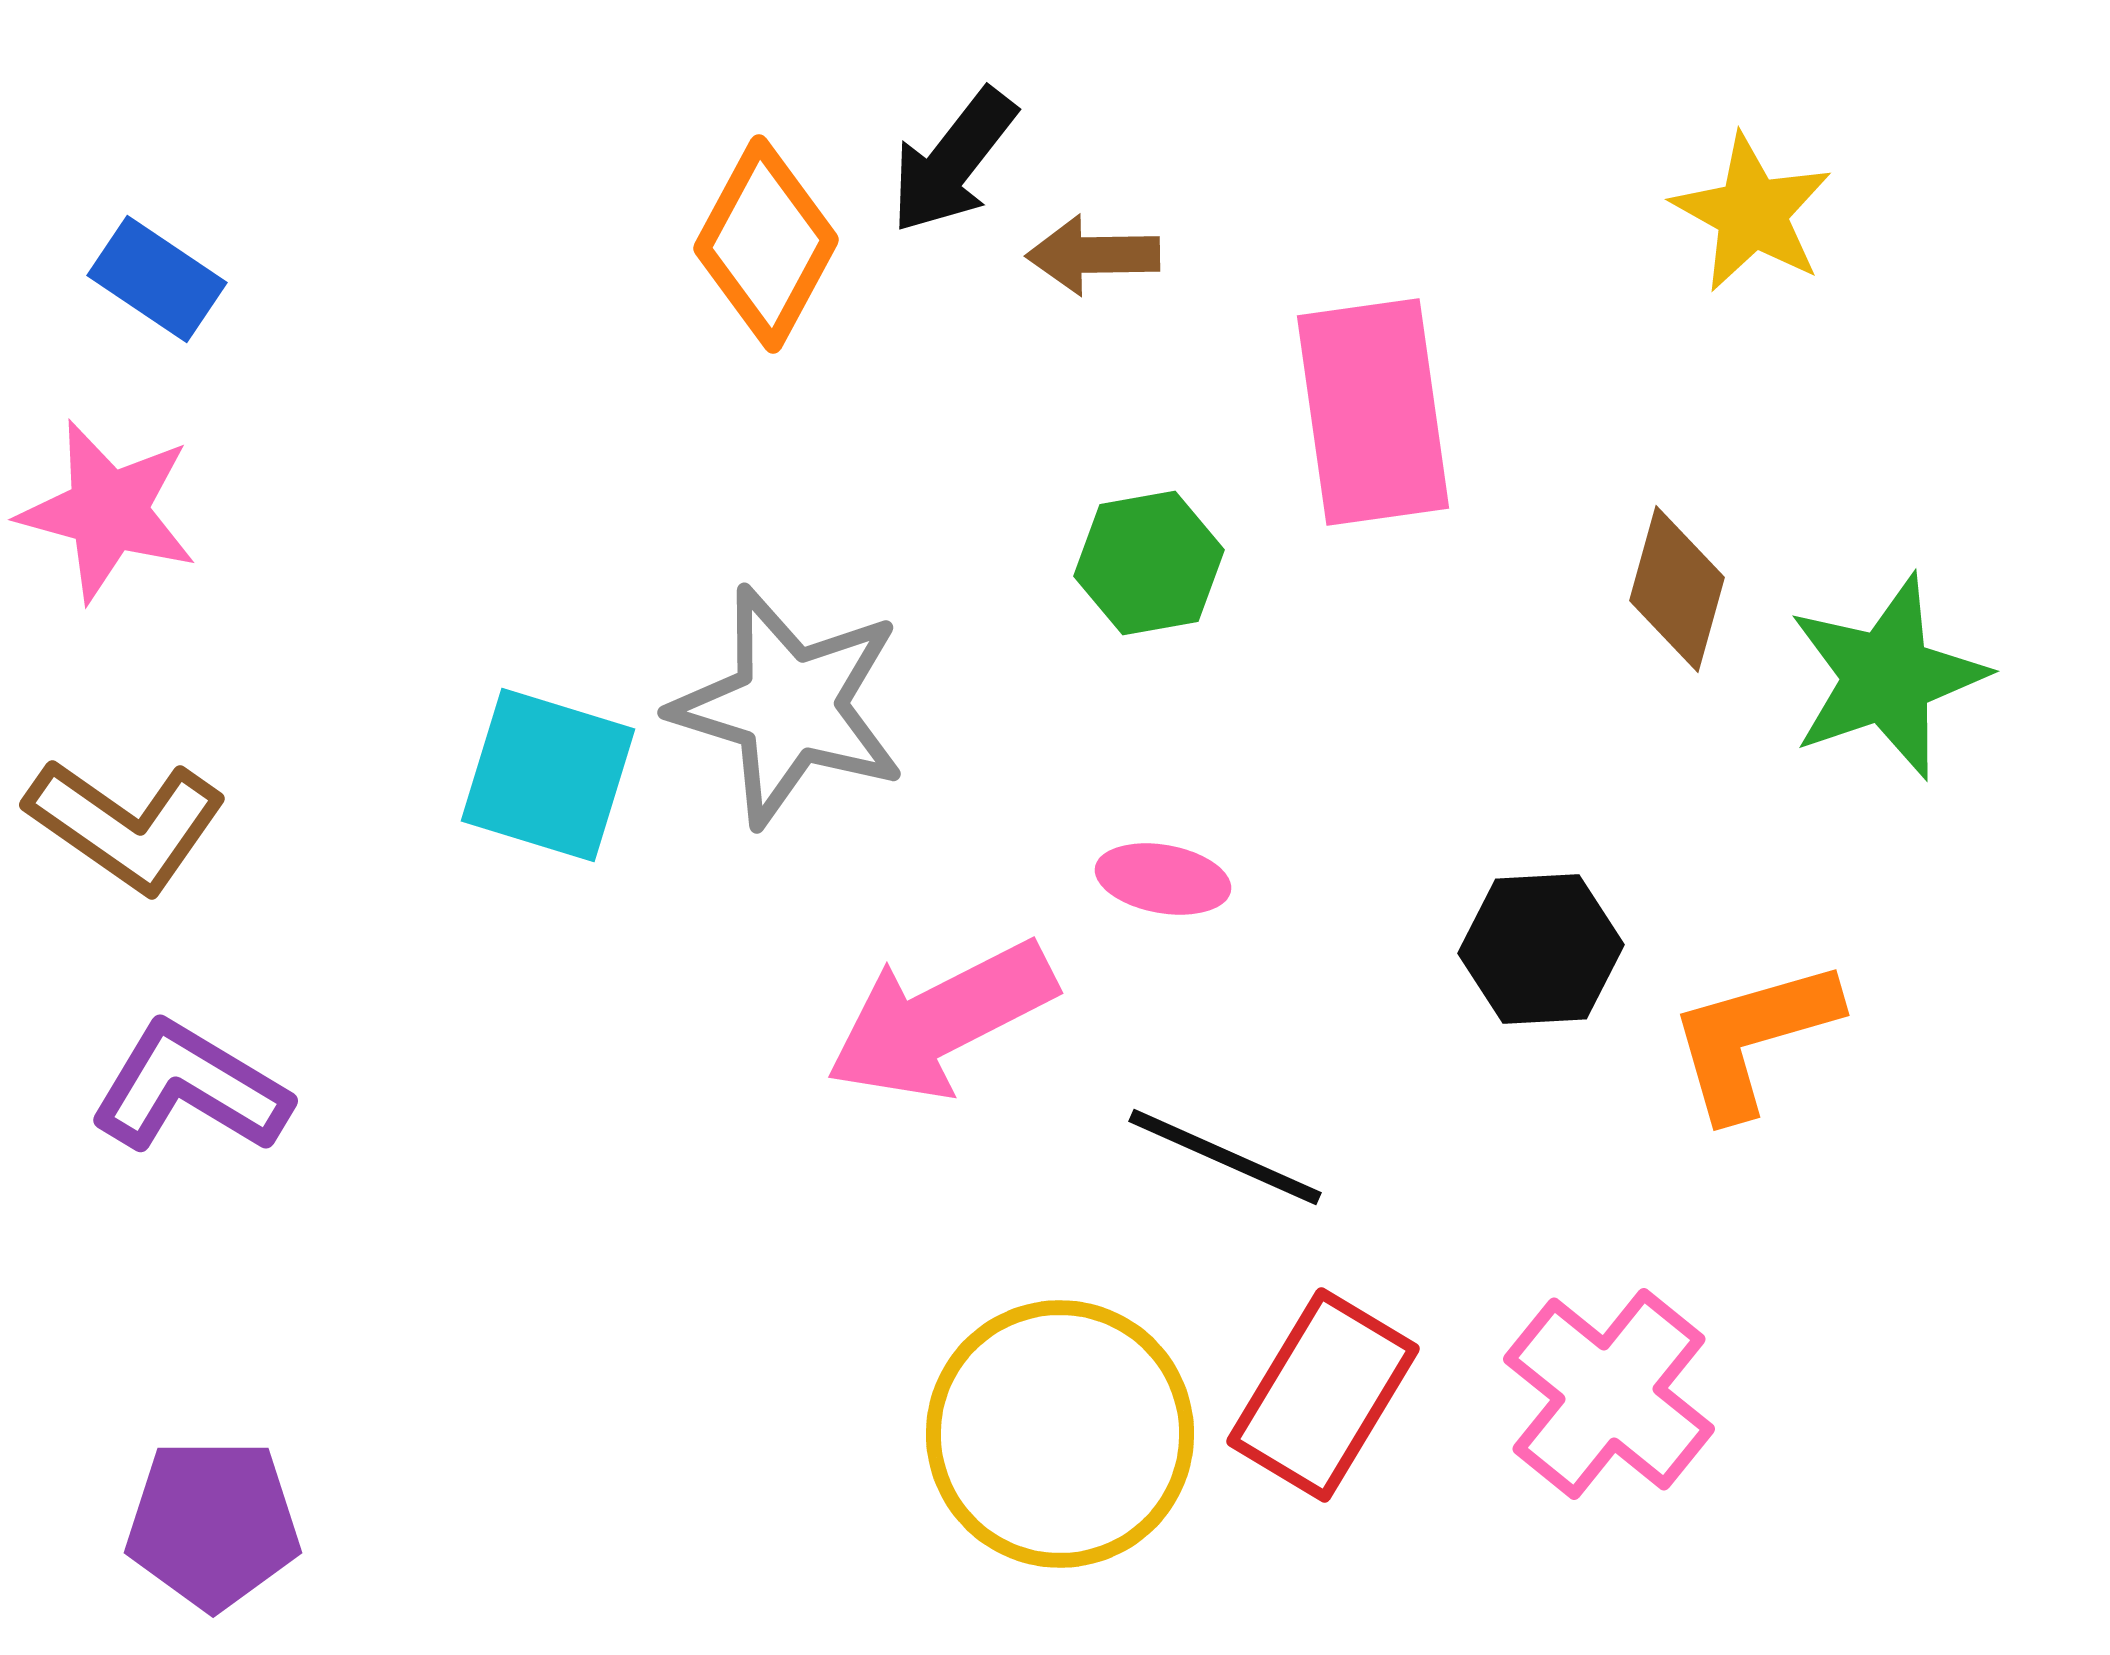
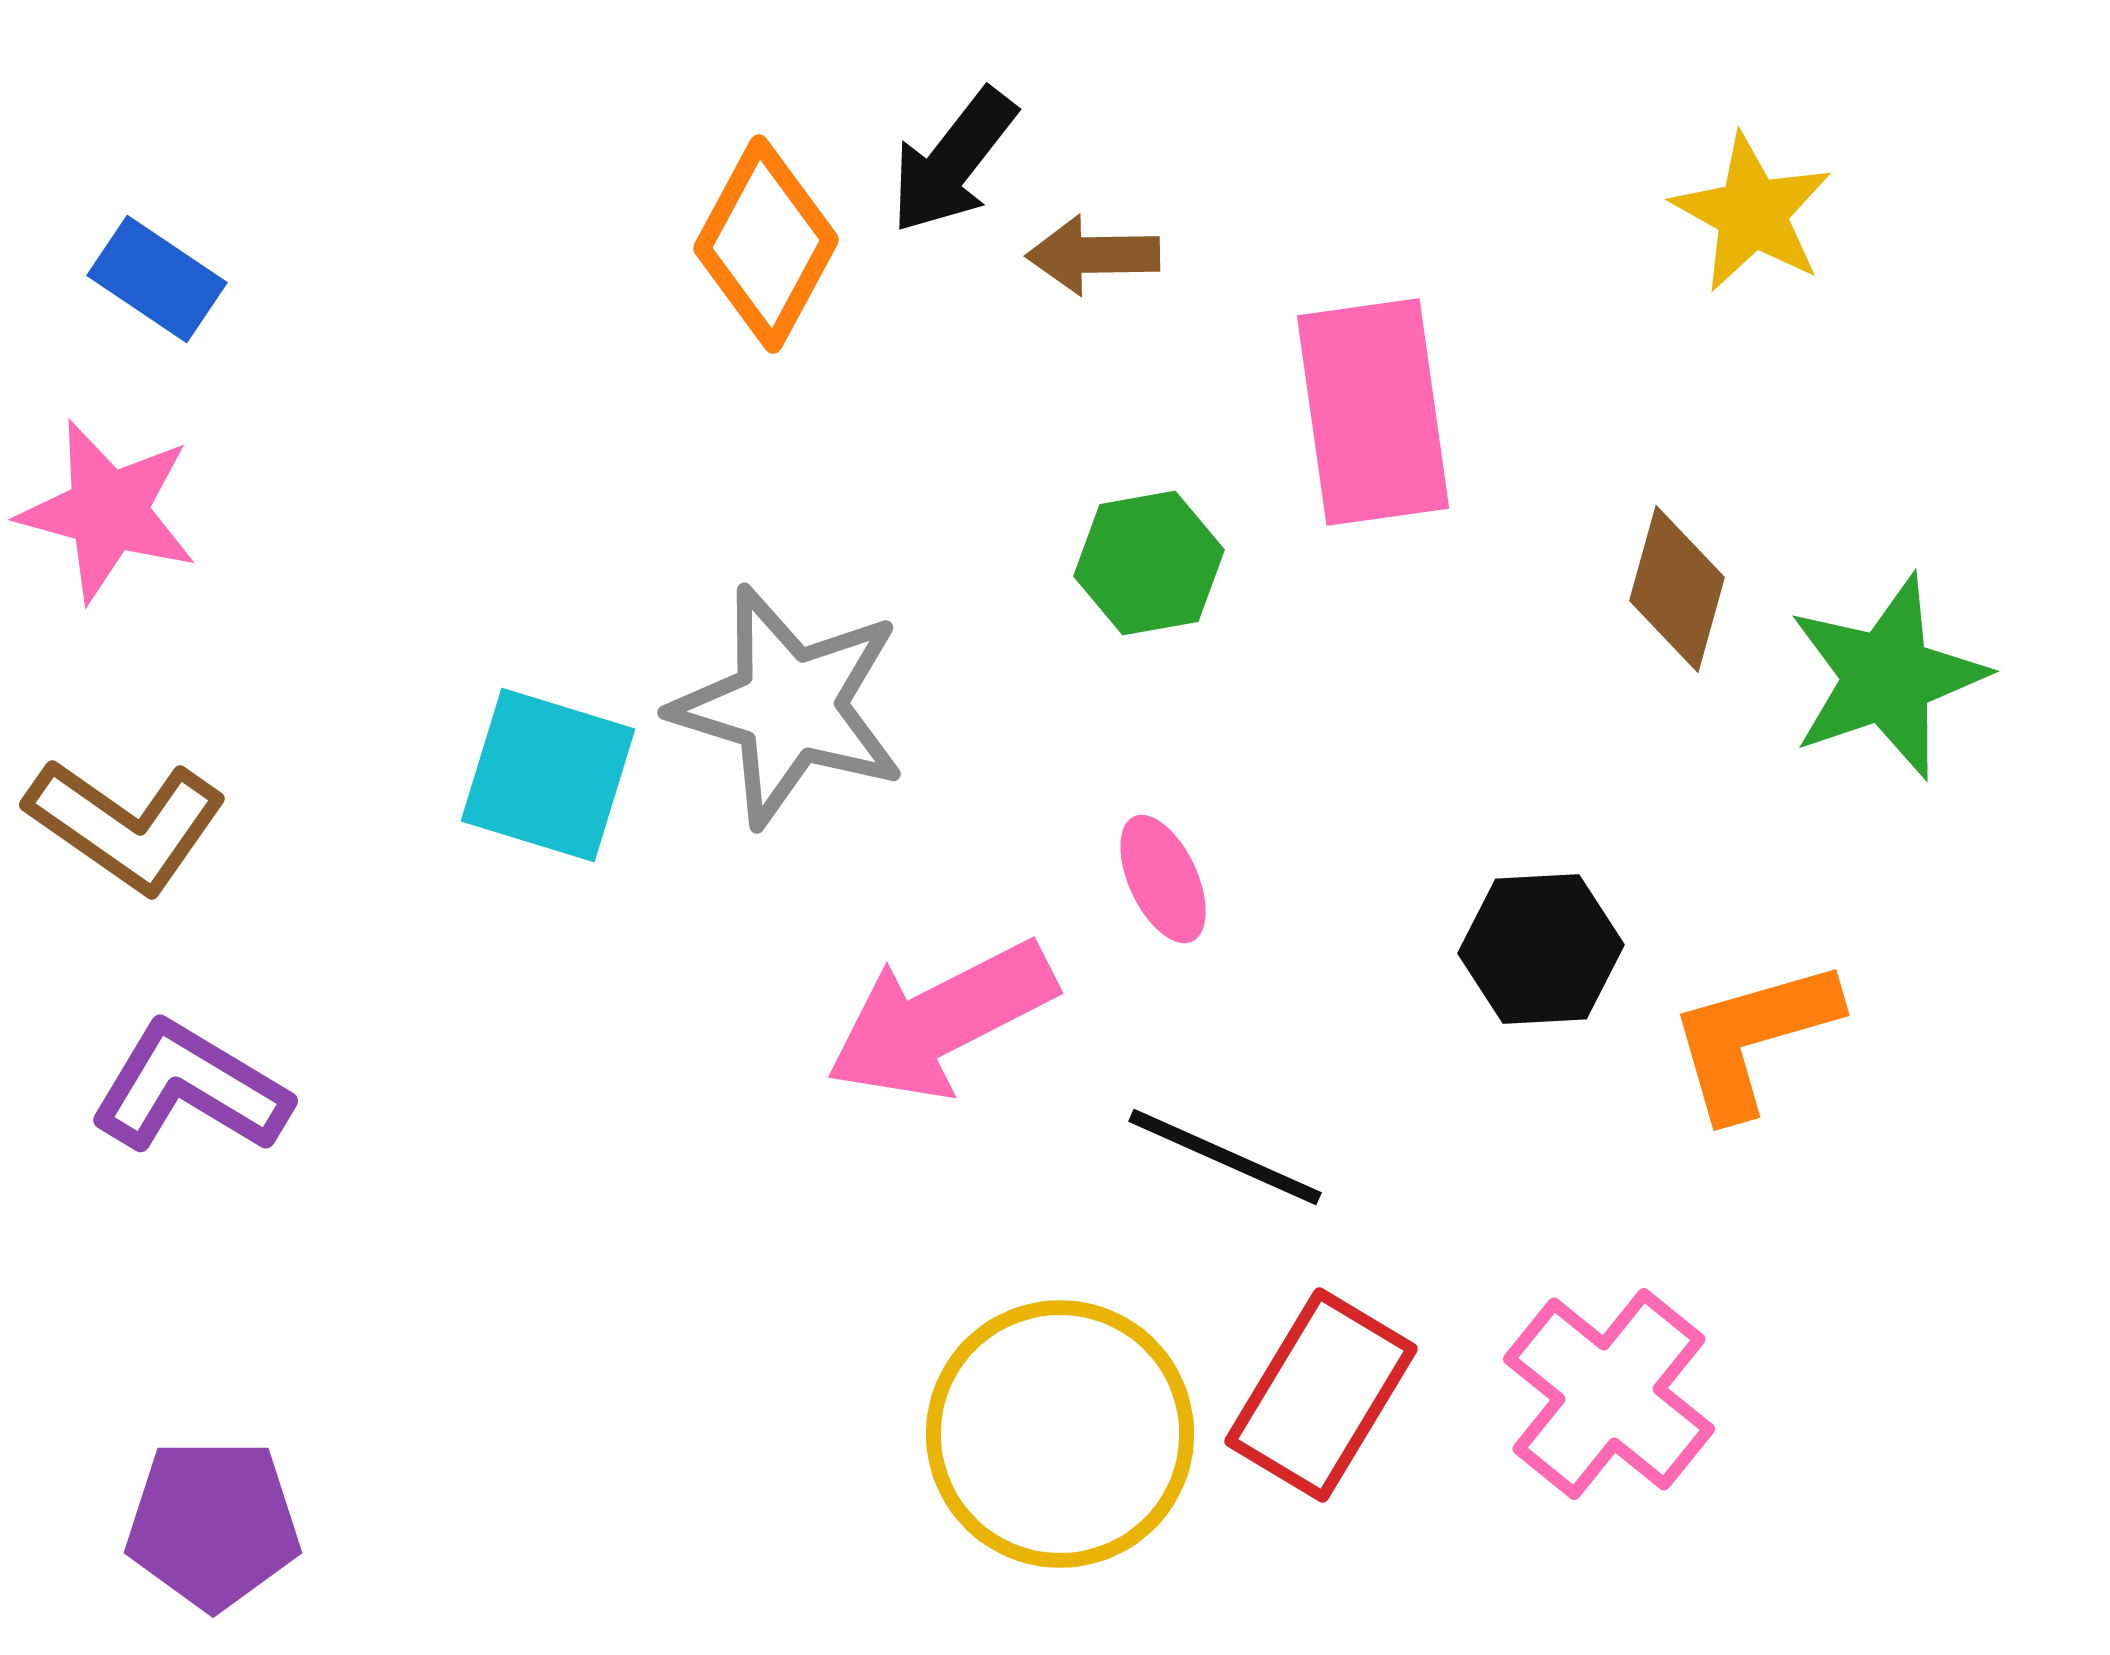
pink ellipse: rotated 55 degrees clockwise
red rectangle: moved 2 px left
